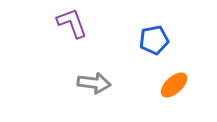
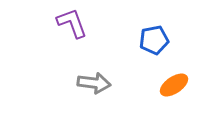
orange ellipse: rotated 8 degrees clockwise
